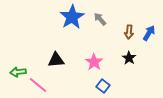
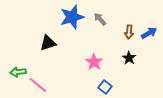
blue star: rotated 15 degrees clockwise
blue arrow: rotated 28 degrees clockwise
black triangle: moved 8 px left, 17 px up; rotated 12 degrees counterclockwise
blue square: moved 2 px right, 1 px down
